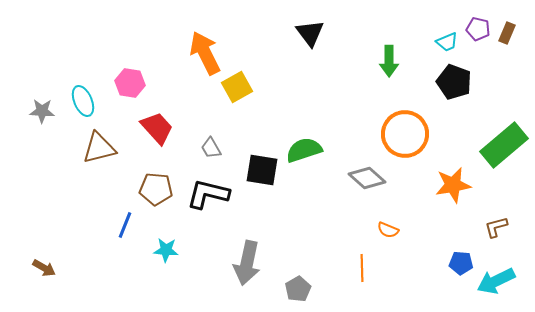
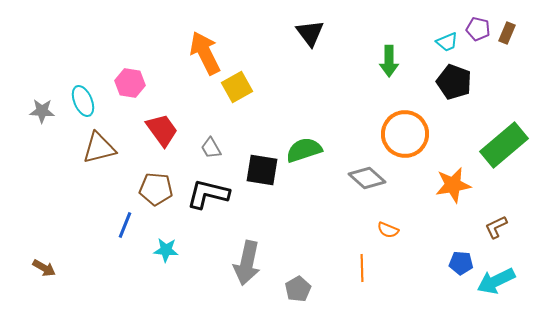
red trapezoid: moved 5 px right, 2 px down; rotated 6 degrees clockwise
brown L-shape: rotated 10 degrees counterclockwise
